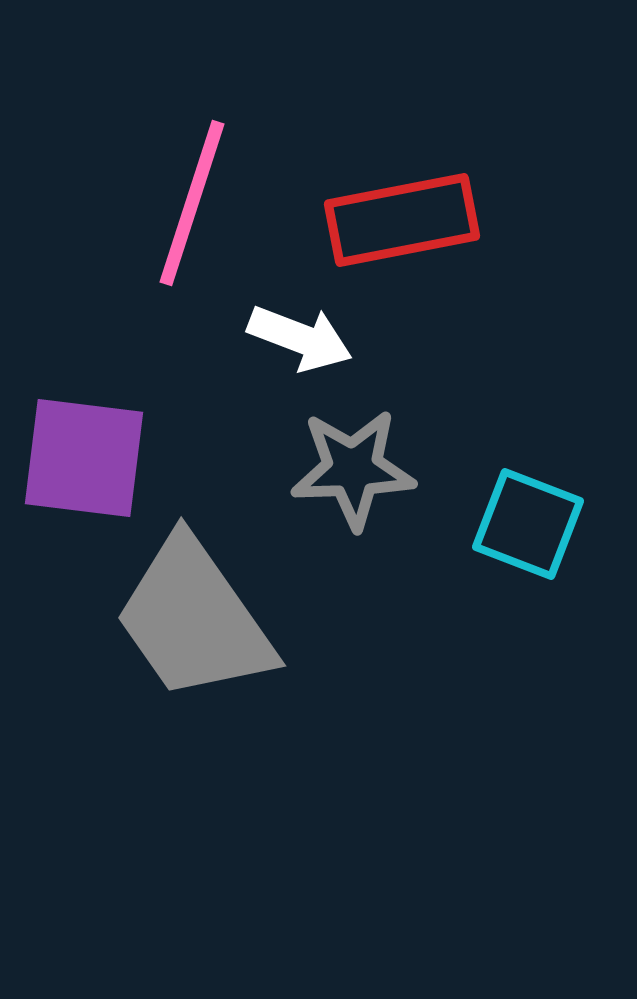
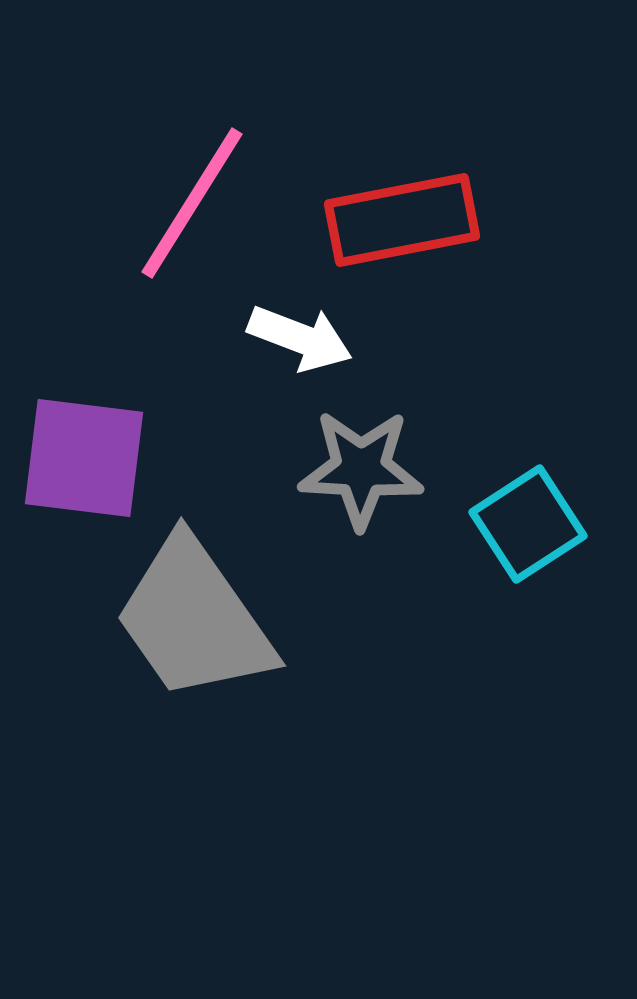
pink line: rotated 14 degrees clockwise
gray star: moved 8 px right; rotated 5 degrees clockwise
cyan square: rotated 36 degrees clockwise
